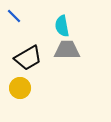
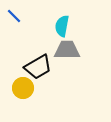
cyan semicircle: rotated 20 degrees clockwise
black trapezoid: moved 10 px right, 9 px down
yellow circle: moved 3 px right
